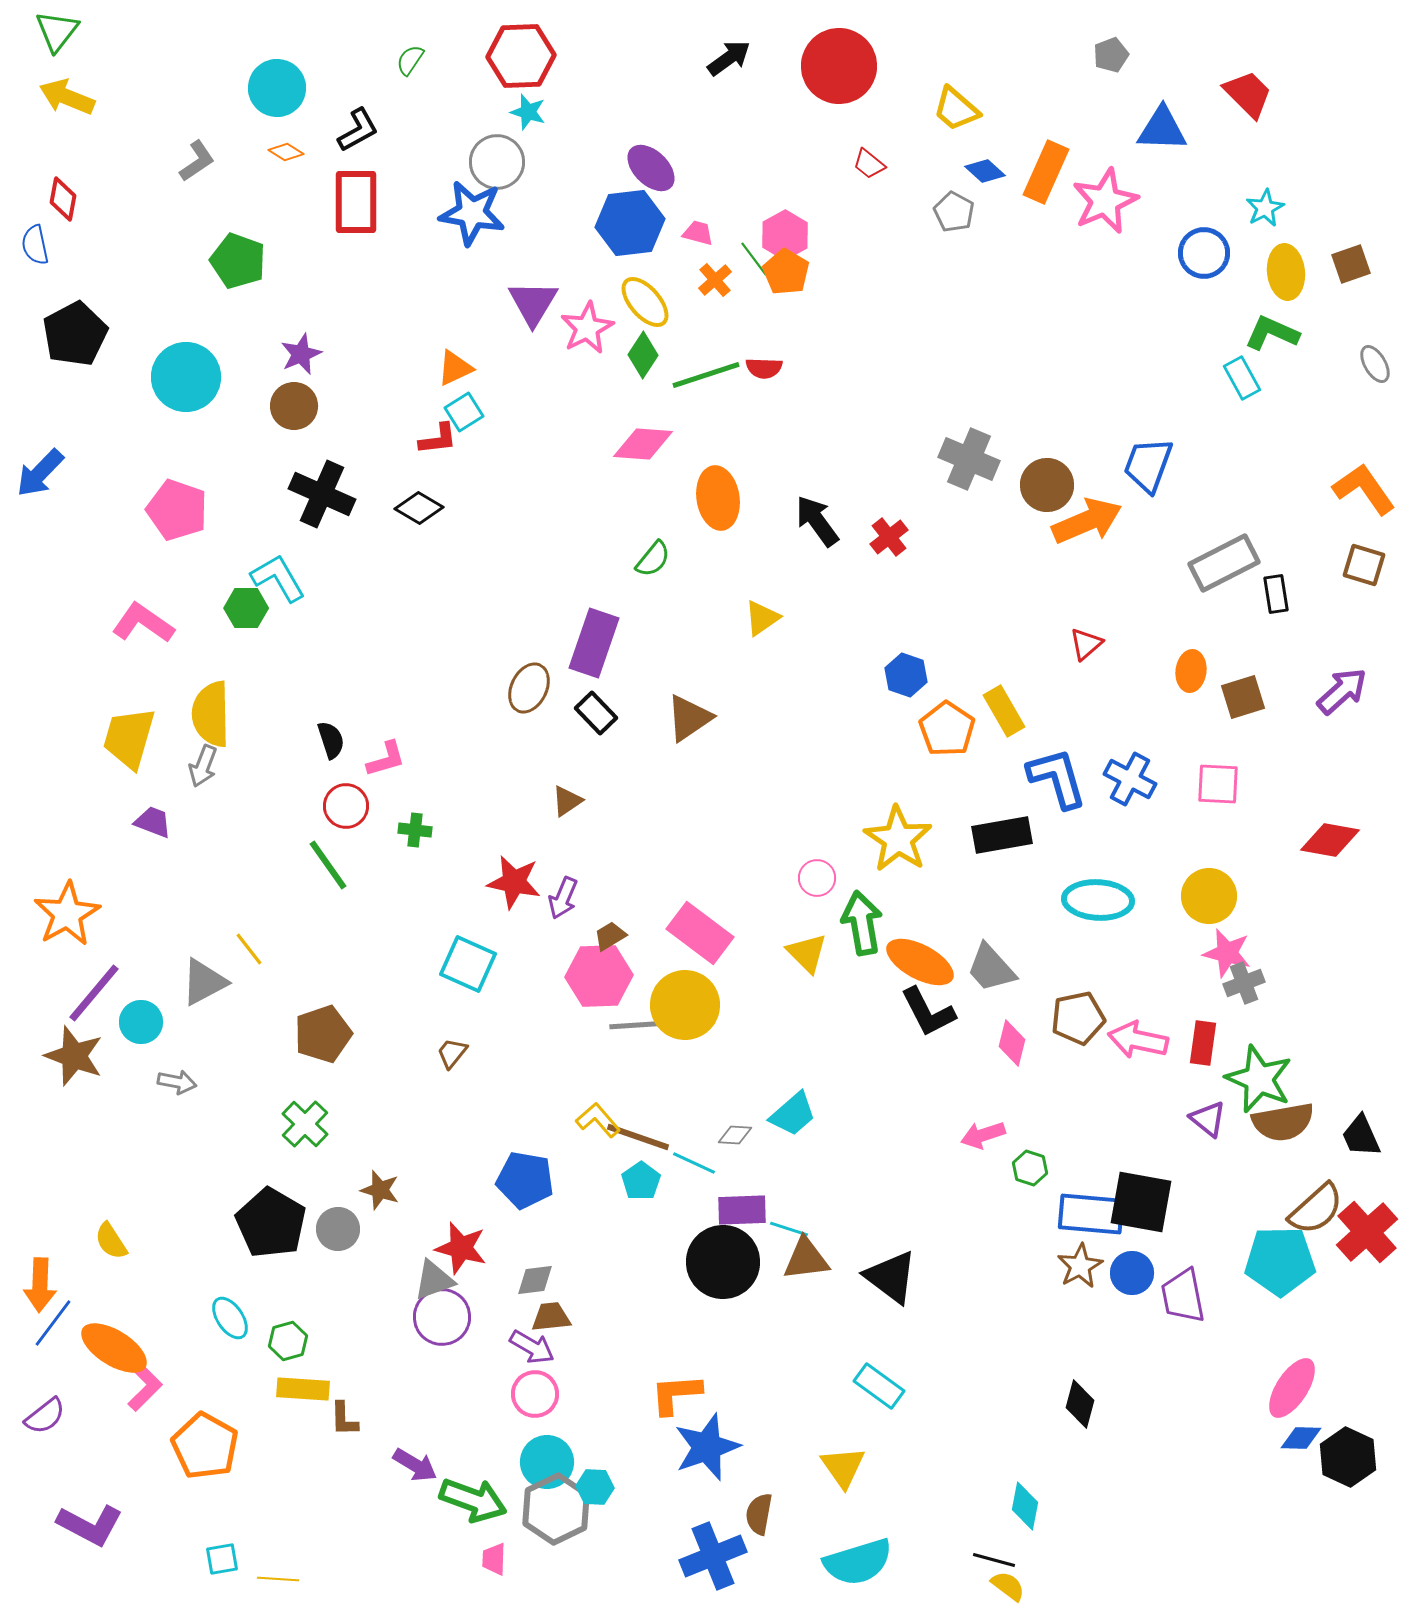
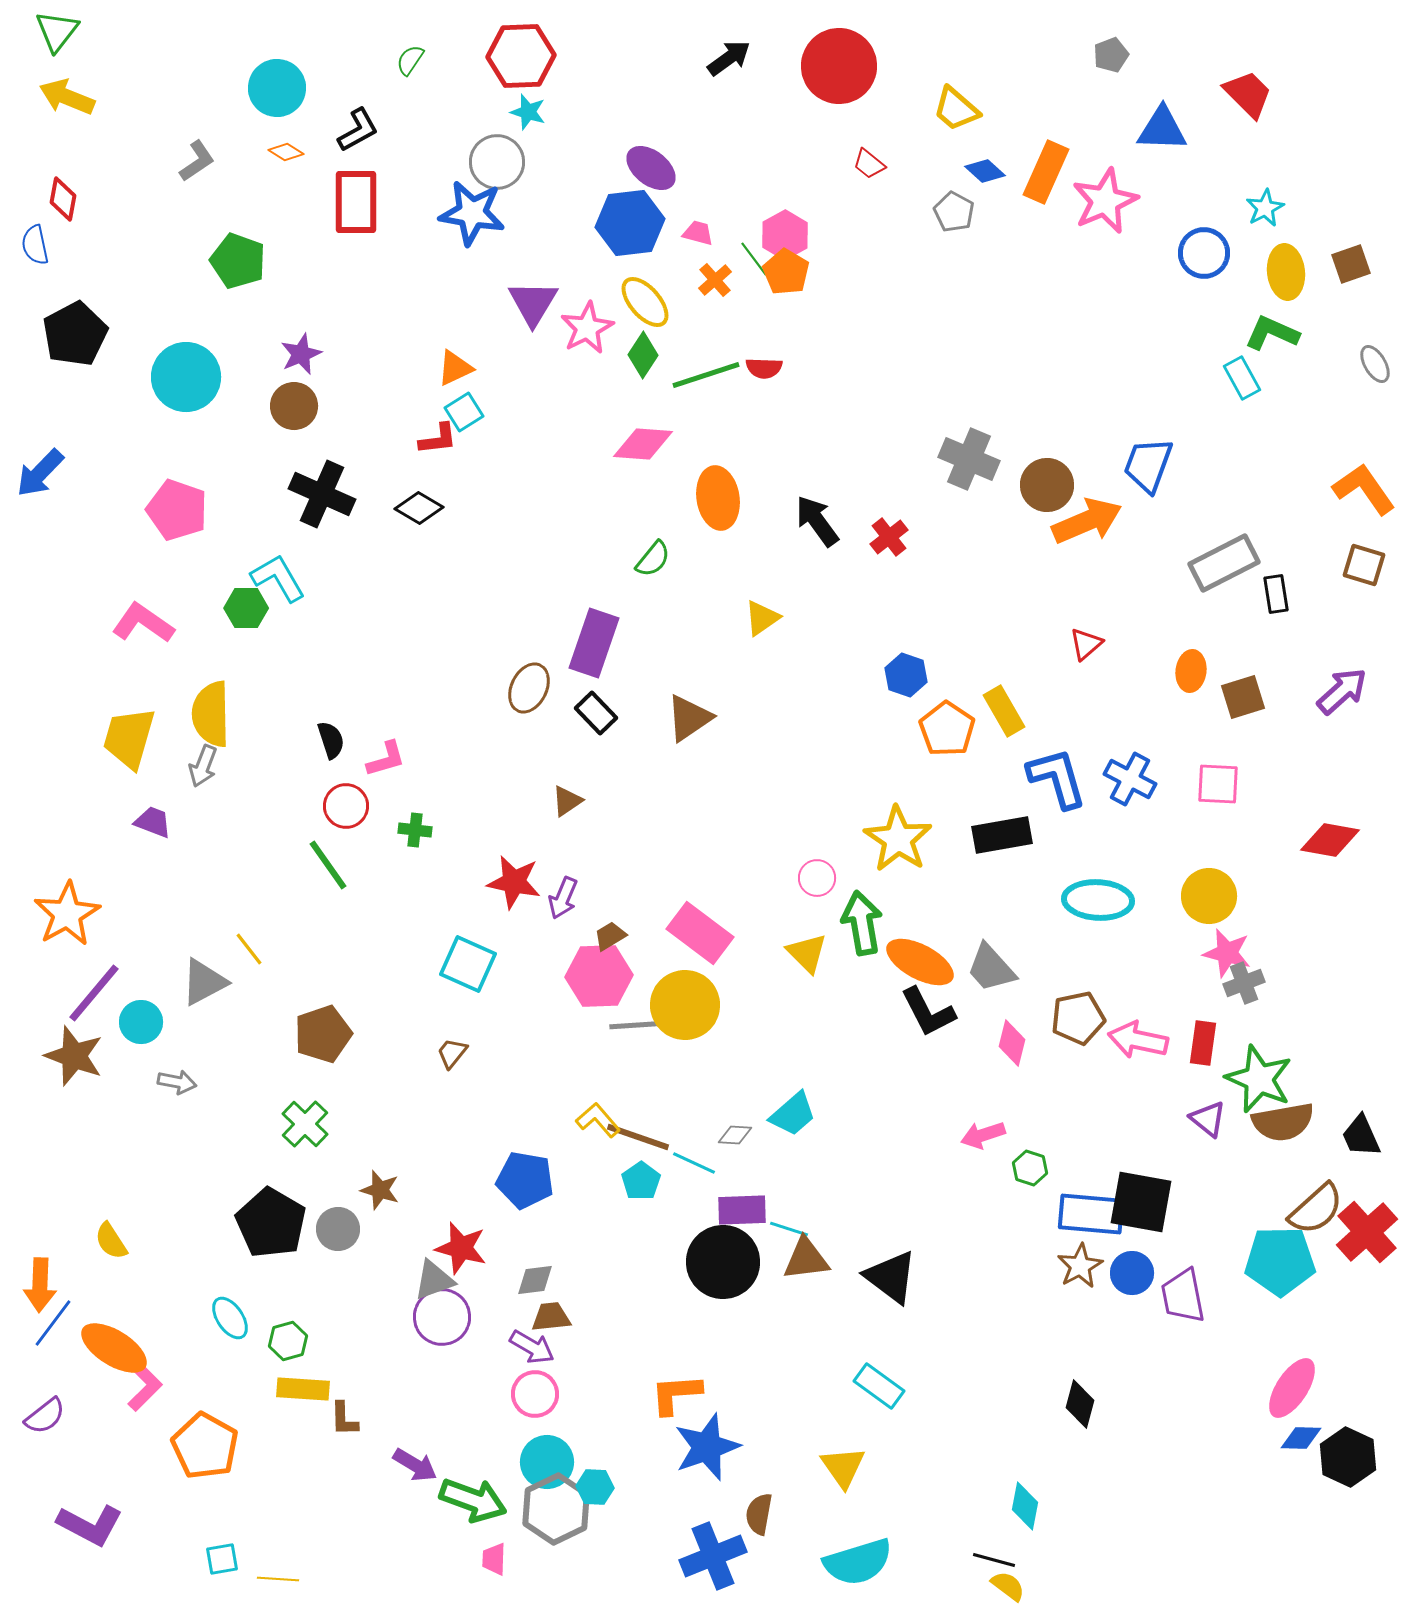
purple ellipse at (651, 168): rotated 6 degrees counterclockwise
